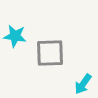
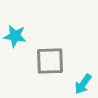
gray square: moved 8 px down
